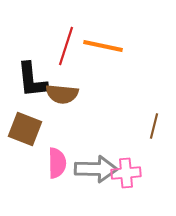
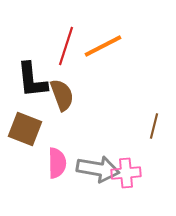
orange line: rotated 39 degrees counterclockwise
brown semicircle: moved 1 px down; rotated 116 degrees counterclockwise
gray arrow: moved 2 px right; rotated 9 degrees clockwise
